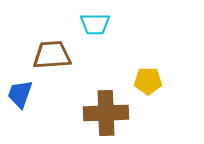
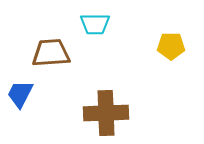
brown trapezoid: moved 1 px left, 2 px up
yellow pentagon: moved 23 px right, 35 px up
blue trapezoid: rotated 8 degrees clockwise
